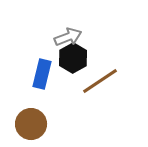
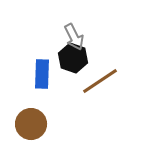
gray arrow: moved 6 px right; rotated 84 degrees clockwise
black hexagon: rotated 12 degrees counterclockwise
blue rectangle: rotated 12 degrees counterclockwise
